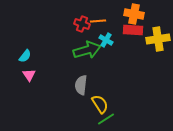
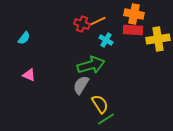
orange line: rotated 21 degrees counterclockwise
green arrow: moved 4 px right, 15 px down
cyan semicircle: moved 1 px left, 18 px up
pink triangle: rotated 32 degrees counterclockwise
gray semicircle: rotated 24 degrees clockwise
